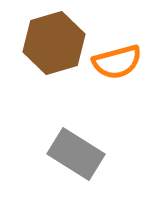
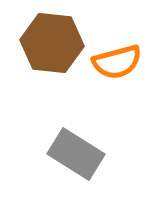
brown hexagon: moved 2 px left; rotated 22 degrees clockwise
